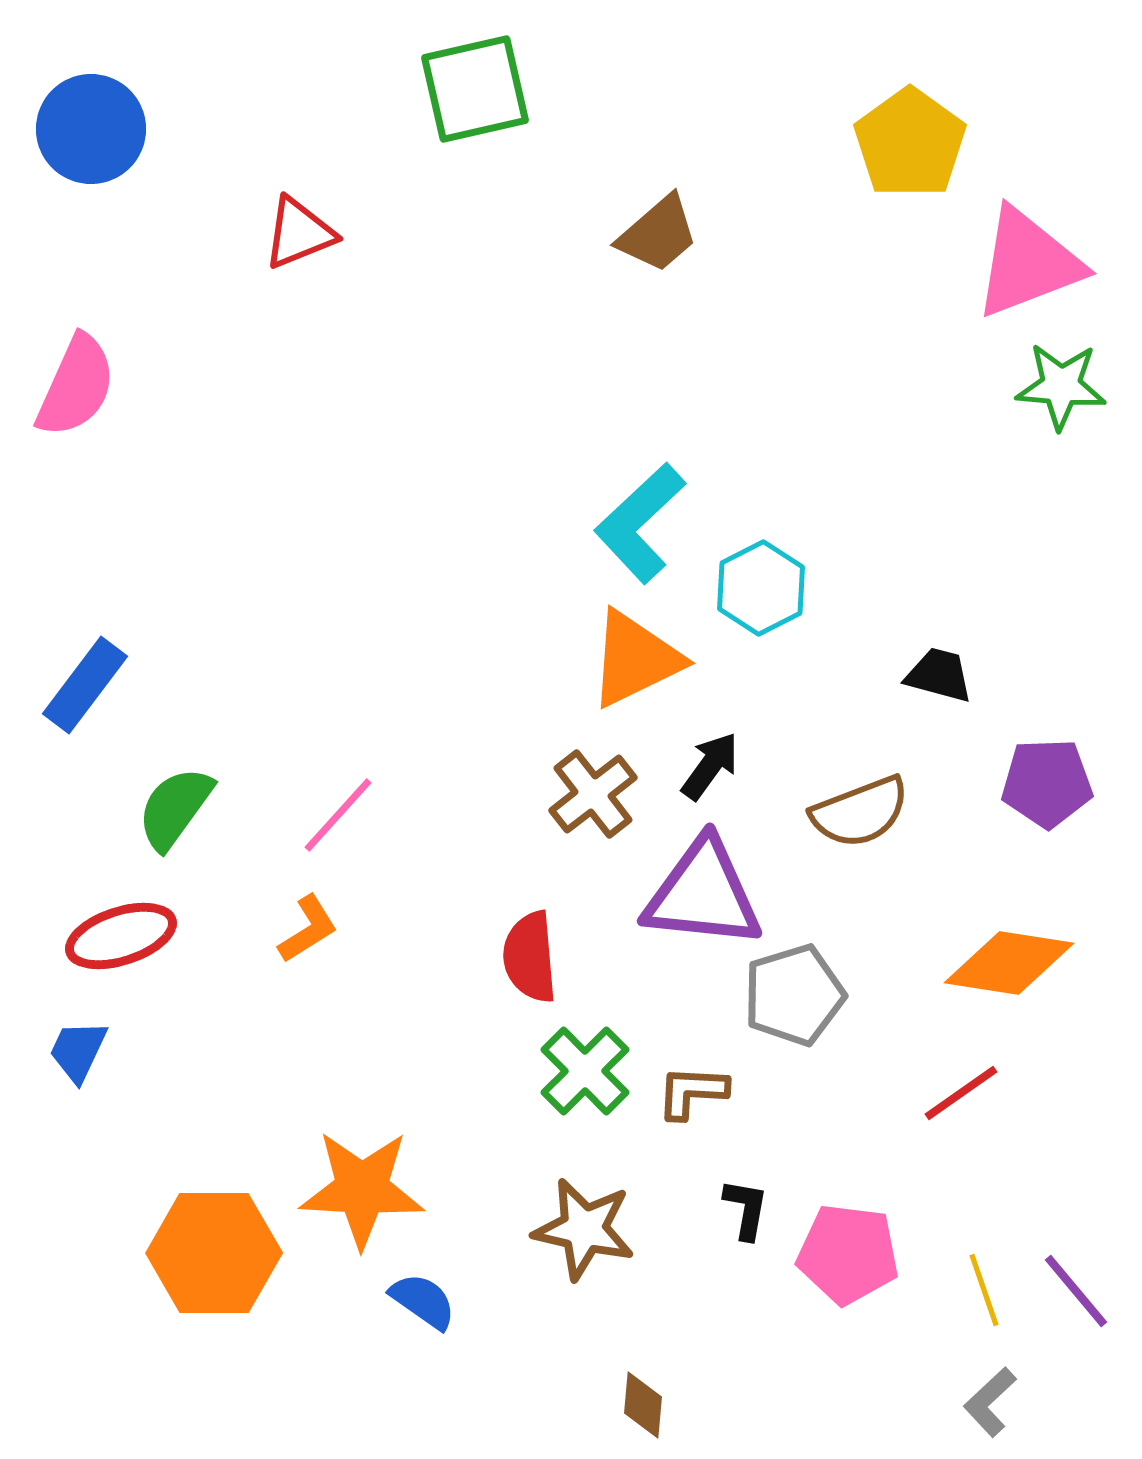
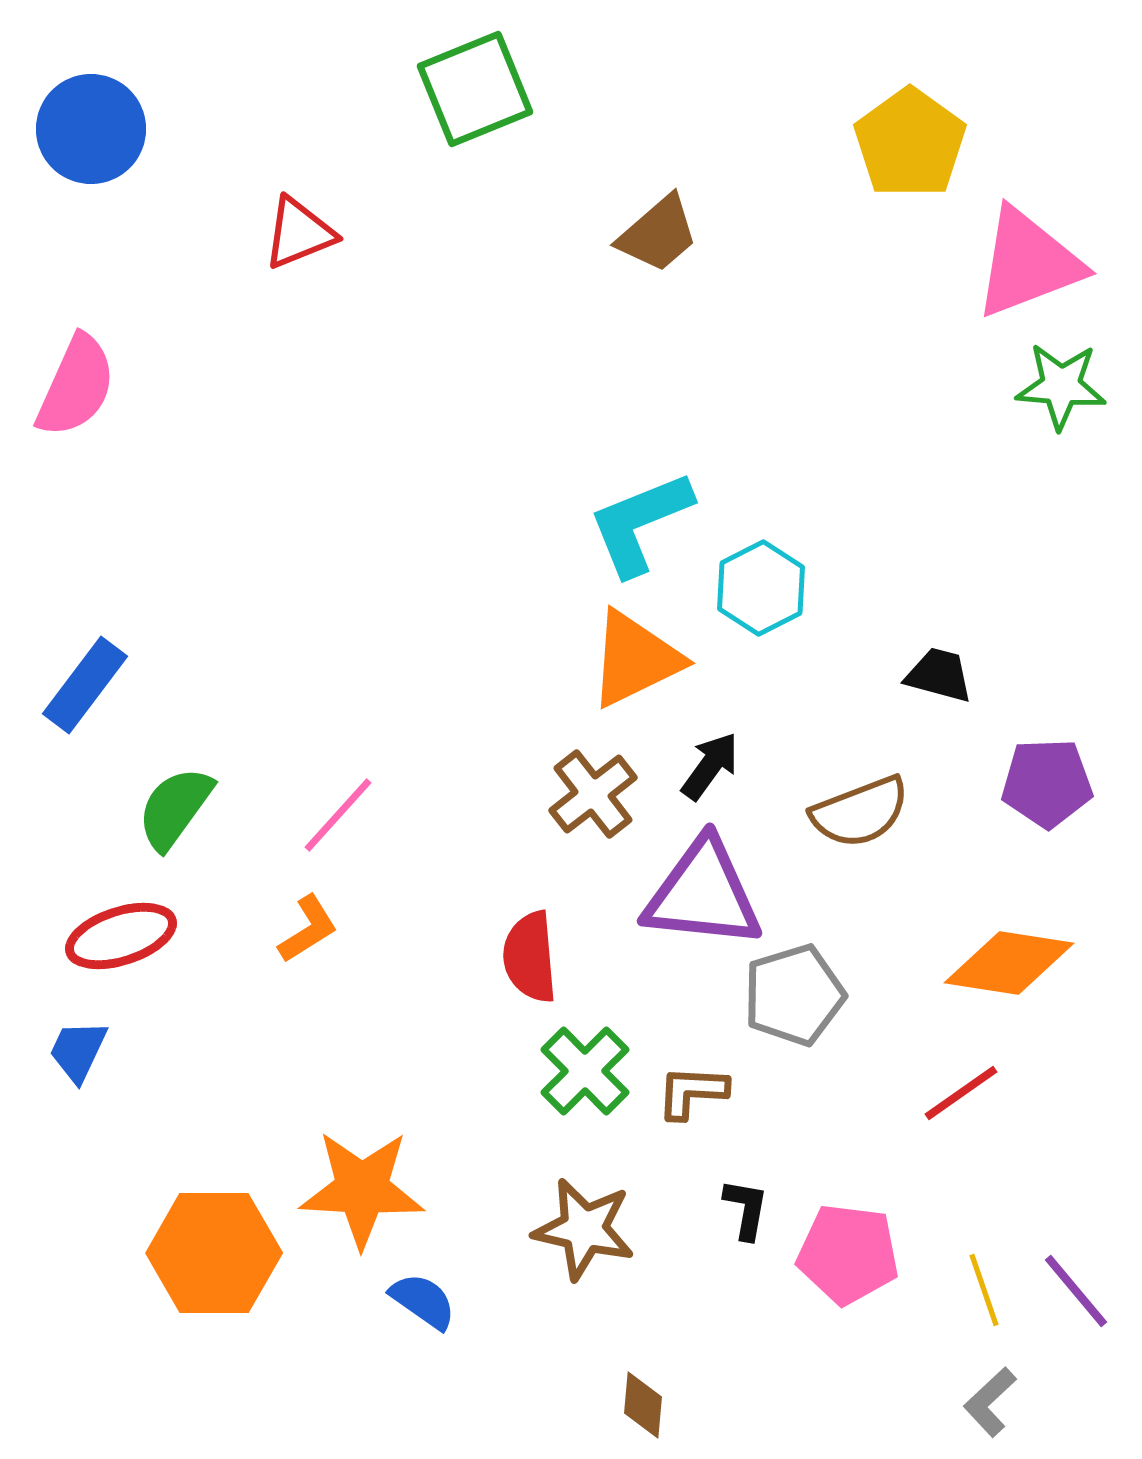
green square: rotated 9 degrees counterclockwise
cyan L-shape: rotated 21 degrees clockwise
